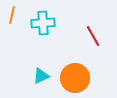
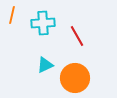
red line: moved 16 px left
cyan triangle: moved 4 px right, 11 px up
